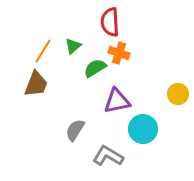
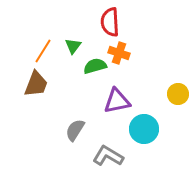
green triangle: rotated 12 degrees counterclockwise
green semicircle: moved 2 px up; rotated 15 degrees clockwise
cyan circle: moved 1 px right
